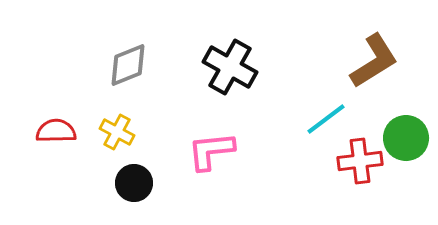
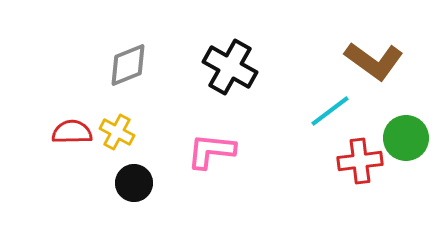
brown L-shape: rotated 68 degrees clockwise
cyan line: moved 4 px right, 8 px up
red semicircle: moved 16 px right, 1 px down
pink L-shape: rotated 12 degrees clockwise
